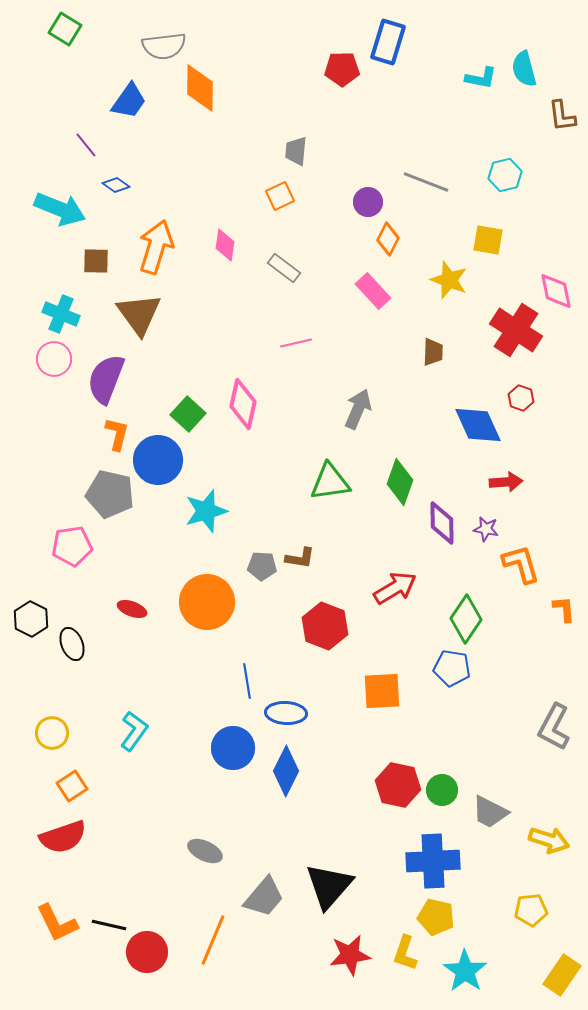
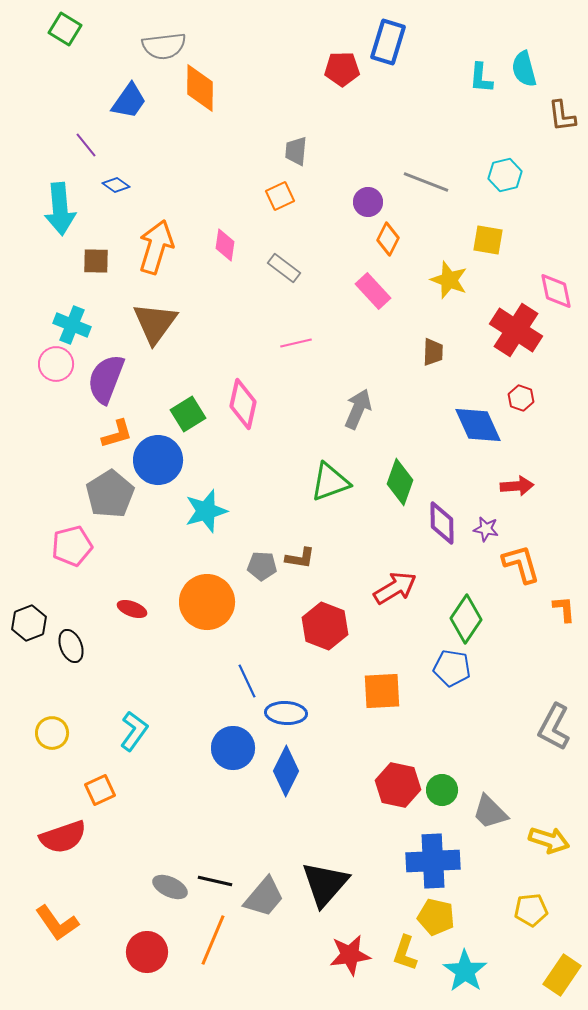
cyan L-shape at (481, 78): rotated 84 degrees clockwise
cyan arrow at (60, 209): rotated 63 degrees clockwise
cyan cross at (61, 314): moved 11 px right, 11 px down
brown triangle at (139, 314): moved 16 px right, 9 px down; rotated 12 degrees clockwise
pink circle at (54, 359): moved 2 px right, 5 px down
green square at (188, 414): rotated 16 degrees clockwise
orange L-shape at (117, 434): rotated 60 degrees clockwise
green triangle at (330, 482): rotated 12 degrees counterclockwise
red arrow at (506, 482): moved 11 px right, 4 px down
gray pentagon at (110, 494): rotated 27 degrees clockwise
pink pentagon at (72, 546): rotated 6 degrees counterclockwise
black hexagon at (31, 619): moved 2 px left, 4 px down; rotated 12 degrees clockwise
black ellipse at (72, 644): moved 1 px left, 2 px down
blue line at (247, 681): rotated 16 degrees counterclockwise
orange square at (72, 786): moved 28 px right, 4 px down; rotated 8 degrees clockwise
gray trapezoid at (490, 812): rotated 18 degrees clockwise
gray ellipse at (205, 851): moved 35 px left, 36 px down
black triangle at (329, 886): moved 4 px left, 2 px up
orange L-shape at (57, 923): rotated 9 degrees counterclockwise
black line at (109, 925): moved 106 px right, 44 px up
